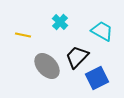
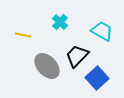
black trapezoid: moved 1 px up
blue square: rotated 15 degrees counterclockwise
